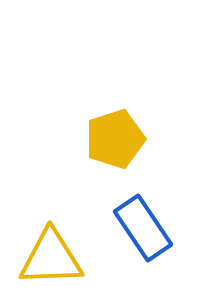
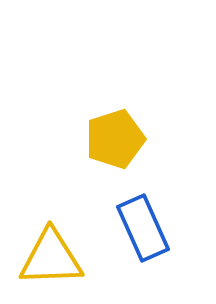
blue rectangle: rotated 10 degrees clockwise
